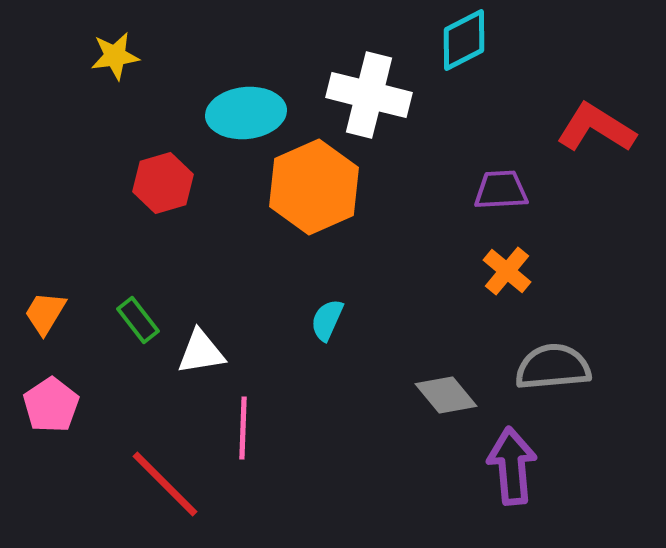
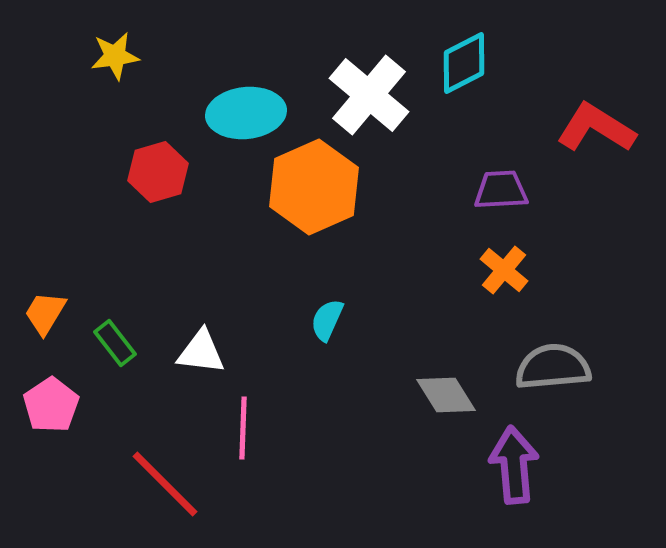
cyan diamond: moved 23 px down
white cross: rotated 26 degrees clockwise
red hexagon: moved 5 px left, 11 px up
orange cross: moved 3 px left, 1 px up
green rectangle: moved 23 px left, 23 px down
white triangle: rotated 16 degrees clockwise
gray diamond: rotated 8 degrees clockwise
purple arrow: moved 2 px right, 1 px up
